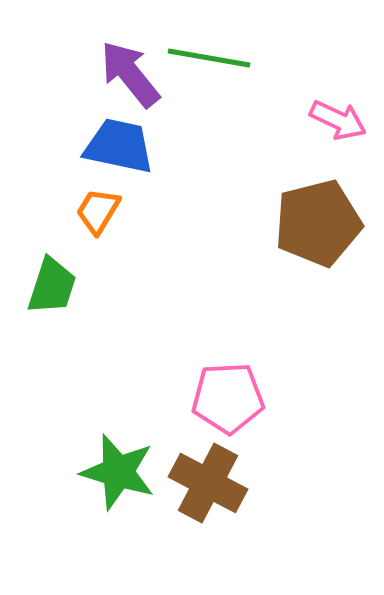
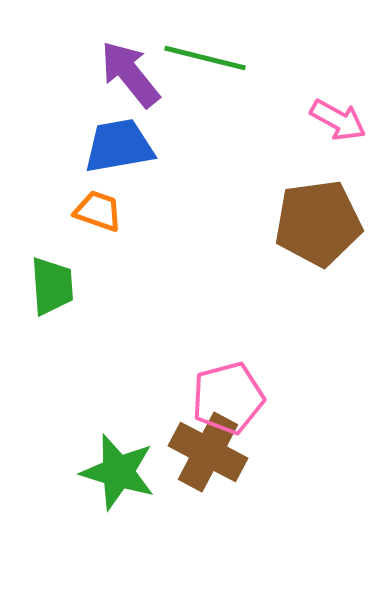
green line: moved 4 px left; rotated 4 degrees clockwise
pink arrow: rotated 4 degrees clockwise
blue trapezoid: rotated 22 degrees counterclockwise
orange trapezoid: rotated 78 degrees clockwise
brown pentagon: rotated 6 degrees clockwise
green trapezoid: rotated 22 degrees counterclockwise
pink pentagon: rotated 12 degrees counterclockwise
brown cross: moved 31 px up
